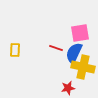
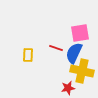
yellow rectangle: moved 13 px right, 5 px down
yellow cross: moved 1 px left, 4 px down
